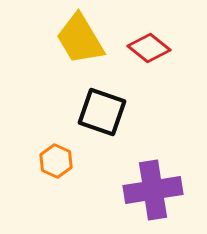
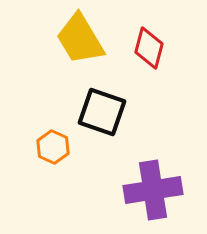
red diamond: rotated 66 degrees clockwise
orange hexagon: moved 3 px left, 14 px up
